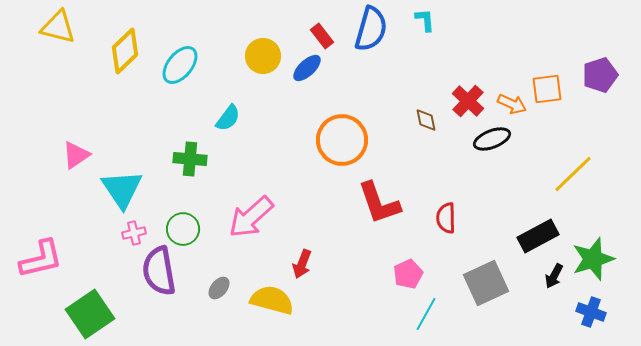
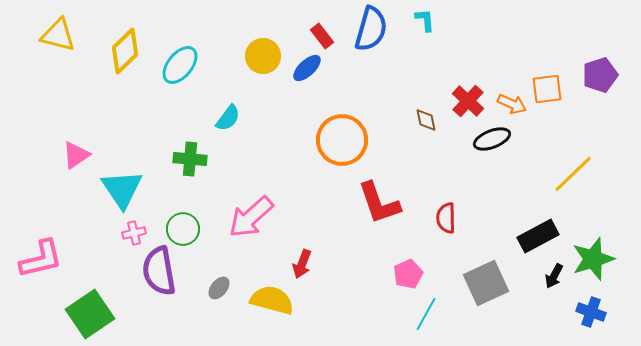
yellow triangle: moved 8 px down
